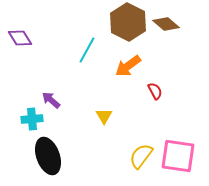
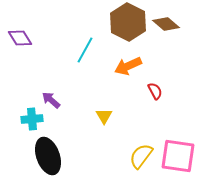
cyan line: moved 2 px left
orange arrow: rotated 12 degrees clockwise
